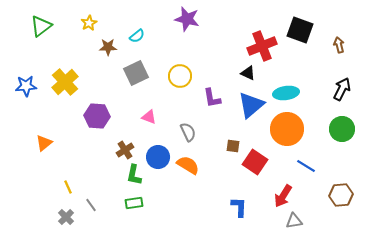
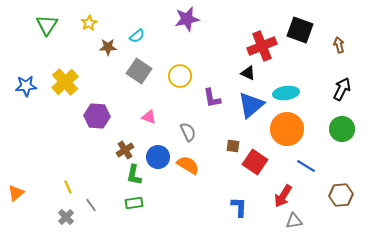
purple star: rotated 25 degrees counterclockwise
green triangle: moved 6 px right, 1 px up; rotated 20 degrees counterclockwise
gray square: moved 3 px right, 2 px up; rotated 30 degrees counterclockwise
orange triangle: moved 28 px left, 50 px down
